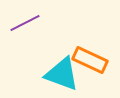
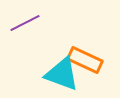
orange rectangle: moved 5 px left
